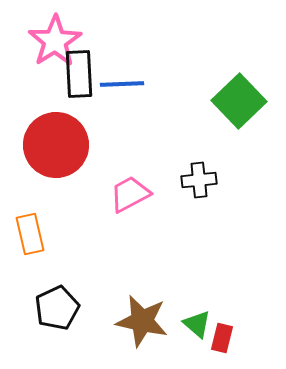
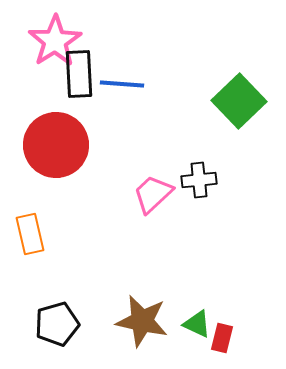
blue line: rotated 6 degrees clockwise
pink trapezoid: moved 23 px right; rotated 15 degrees counterclockwise
black pentagon: moved 16 px down; rotated 9 degrees clockwise
green triangle: rotated 16 degrees counterclockwise
